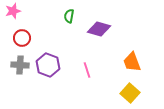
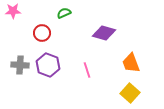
pink star: rotated 14 degrees clockwise
green semicircle: moved 5 px left, 3 px up; rotated 56 degrees clockwise
purple diamond: moved 5 px right, 4 px down
red circle: moved 20 px right, 5 px up
orange trapezoid: moved 1 px left, 1 px down
